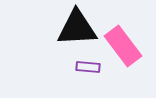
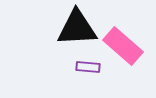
pink rectangle: rotated 12 degrees counterclockwise
